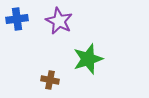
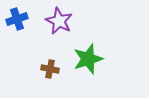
blue cross: rotated 10 degrees counterclockwise
brown cross: moved 11 px up
